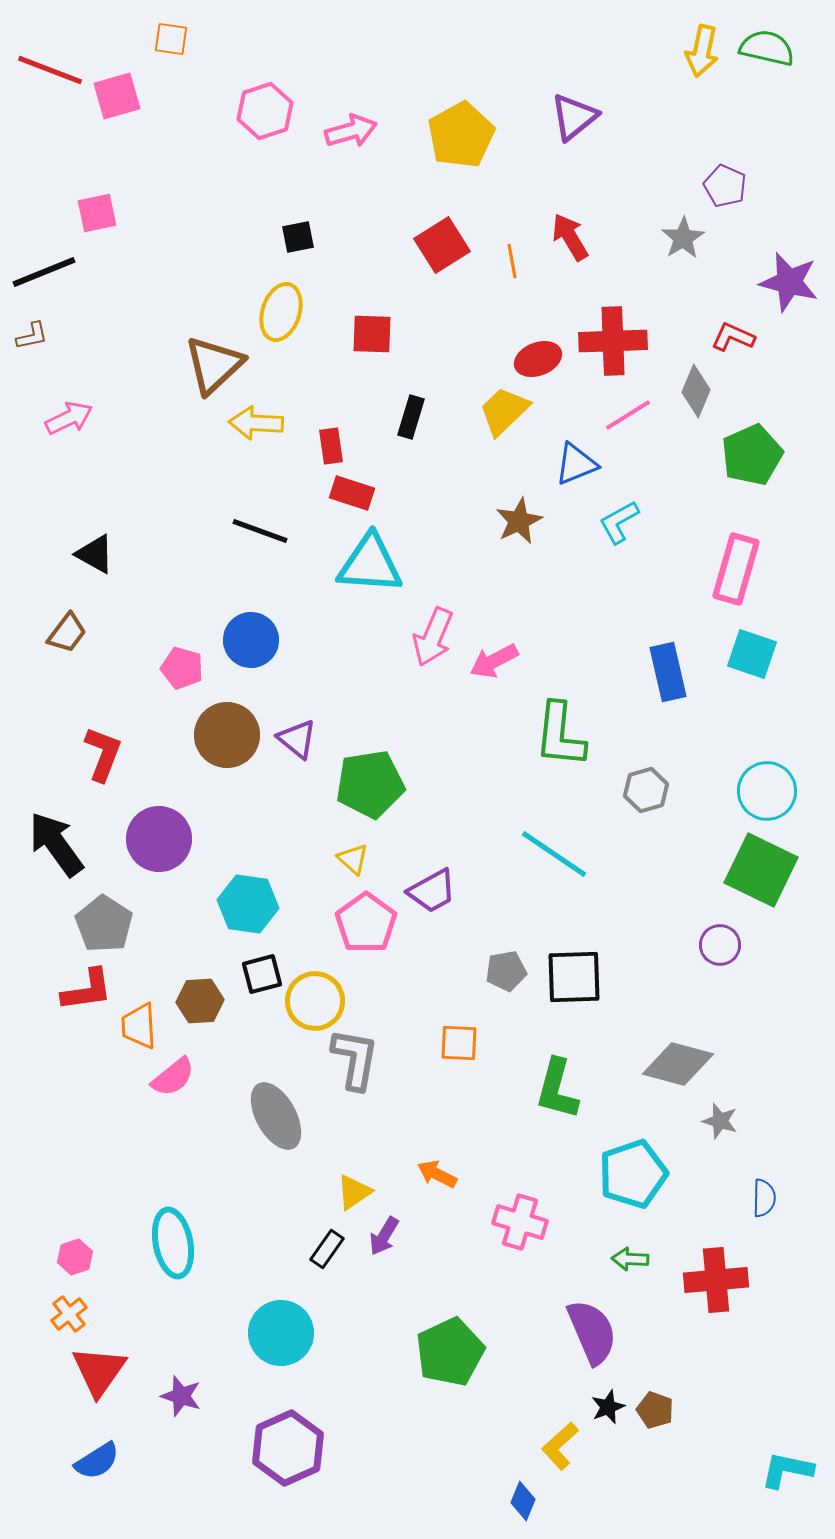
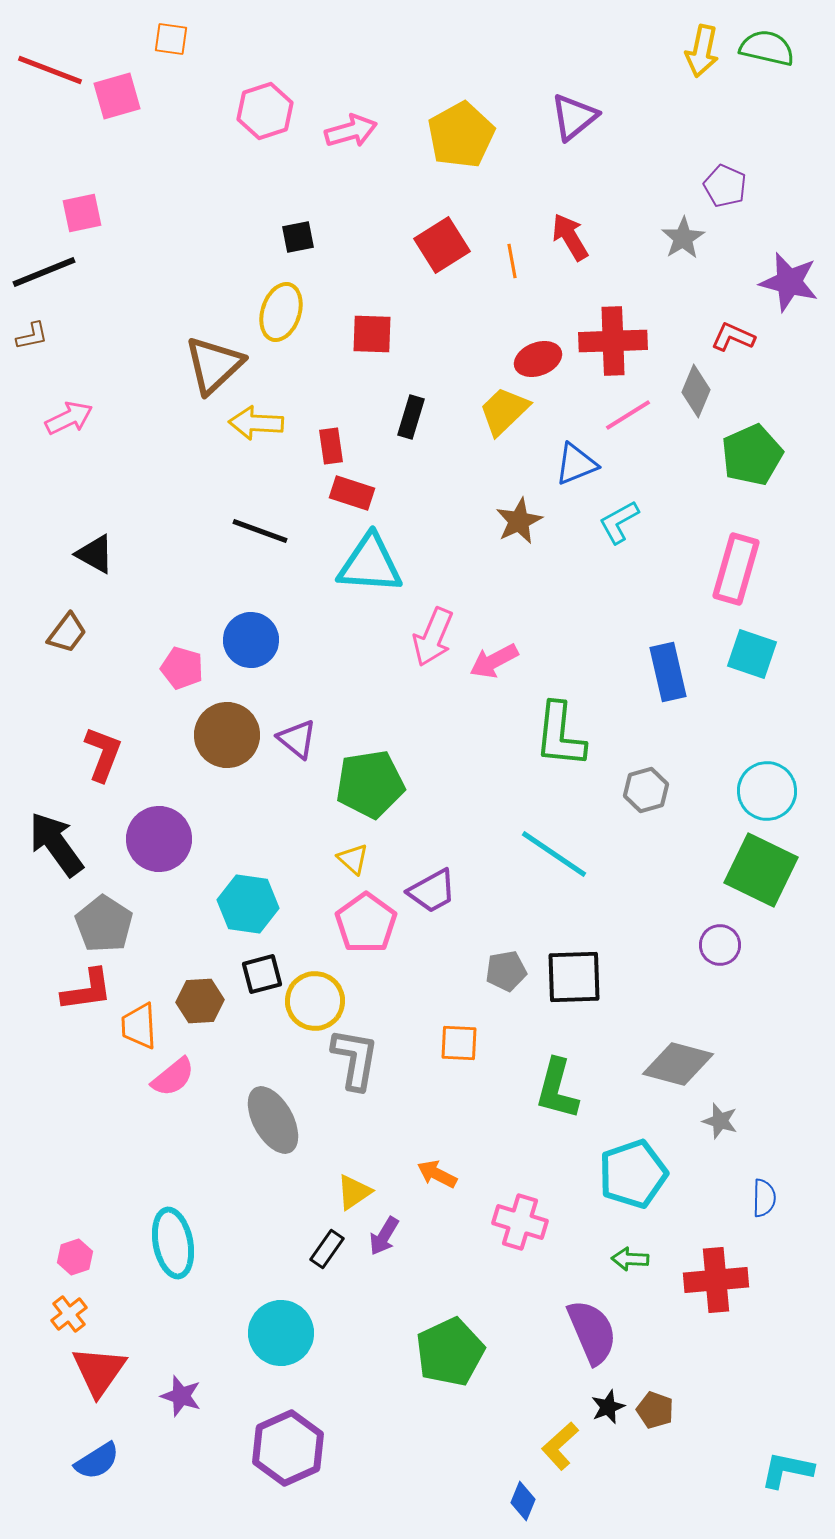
pink square at (97, 213): moved 15 px left
gray ellipse at (276, 1116): moved 3 px left, 4 px down
